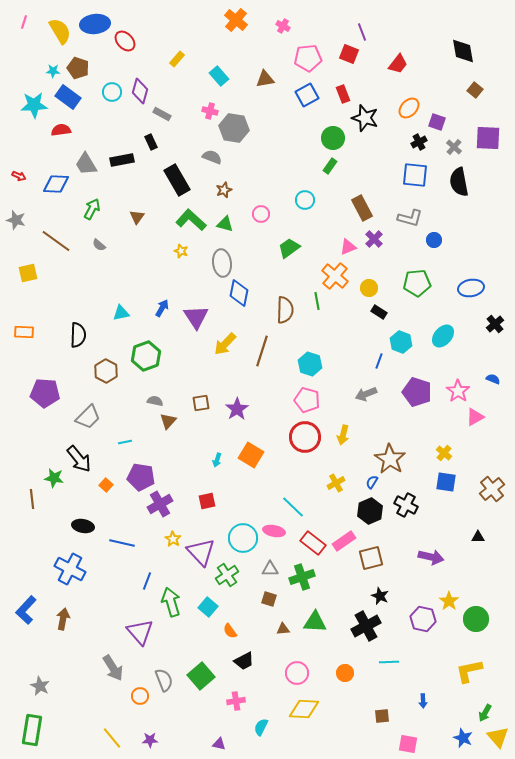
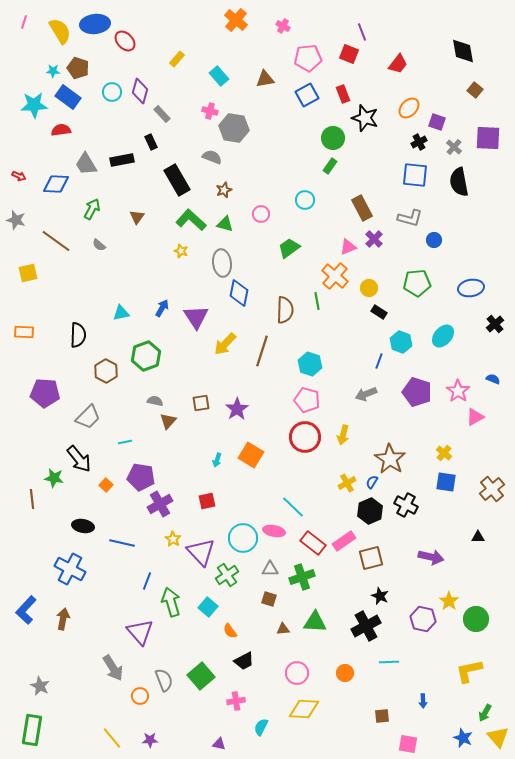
gray rectangle at (162, 114): rotated 18 degrees clockwise
yellow cross at (336, 483): moved 11 px right
